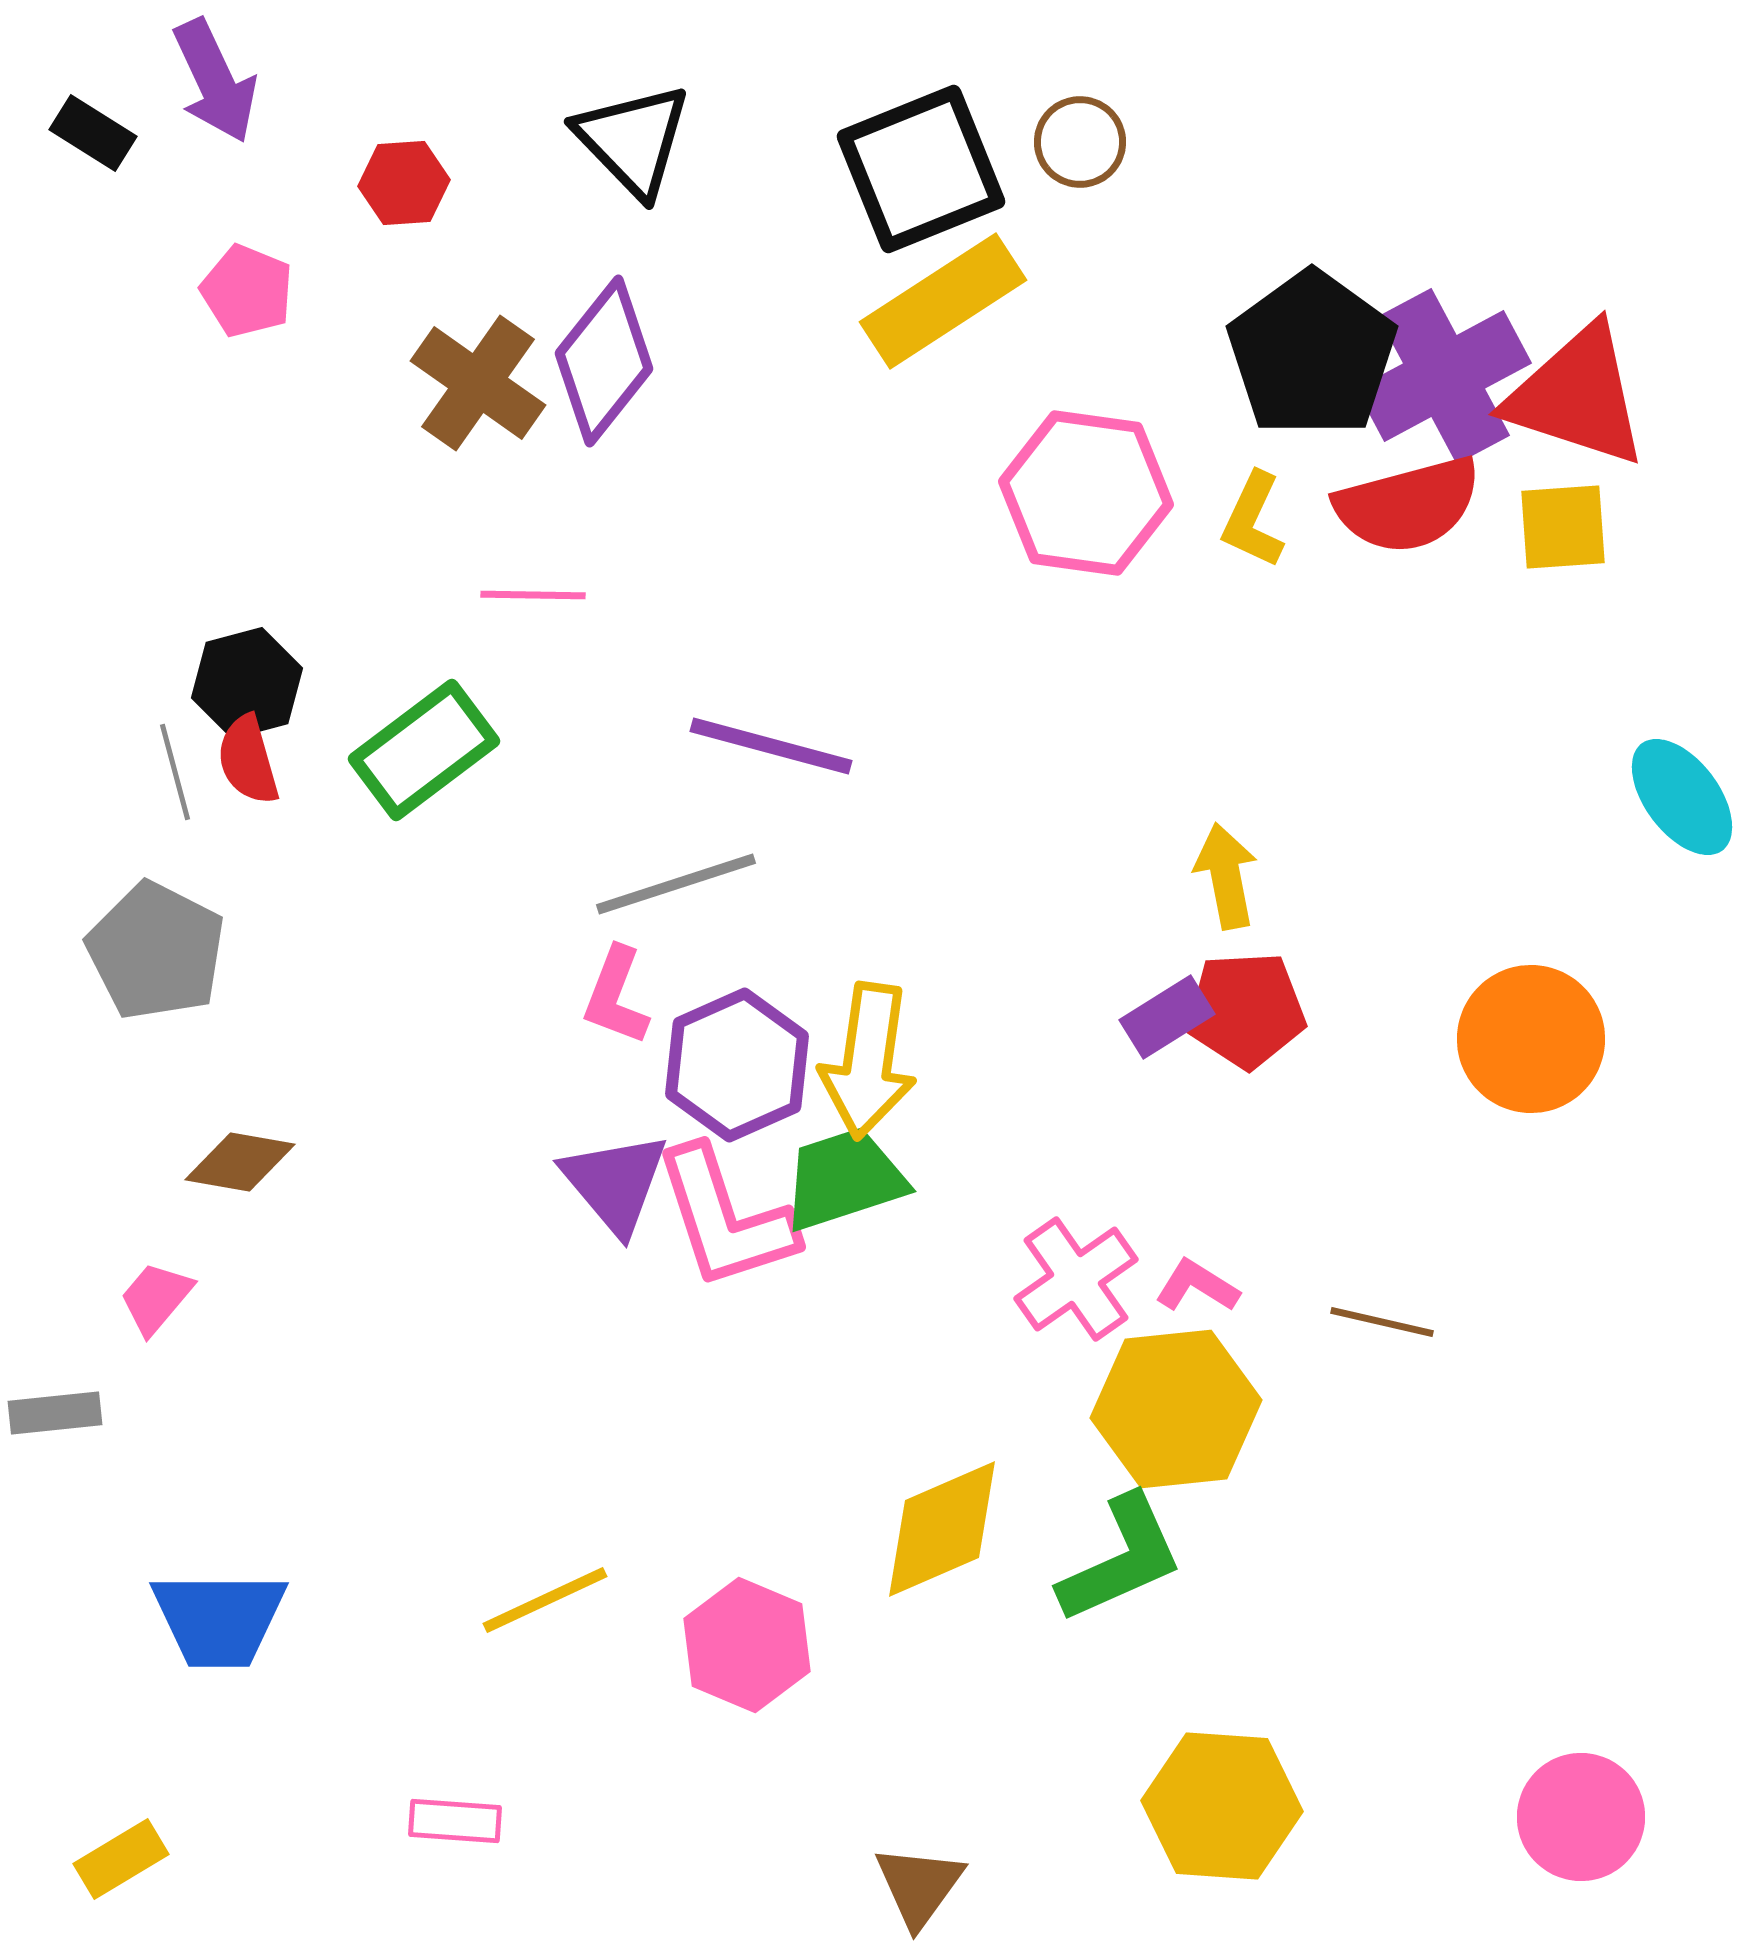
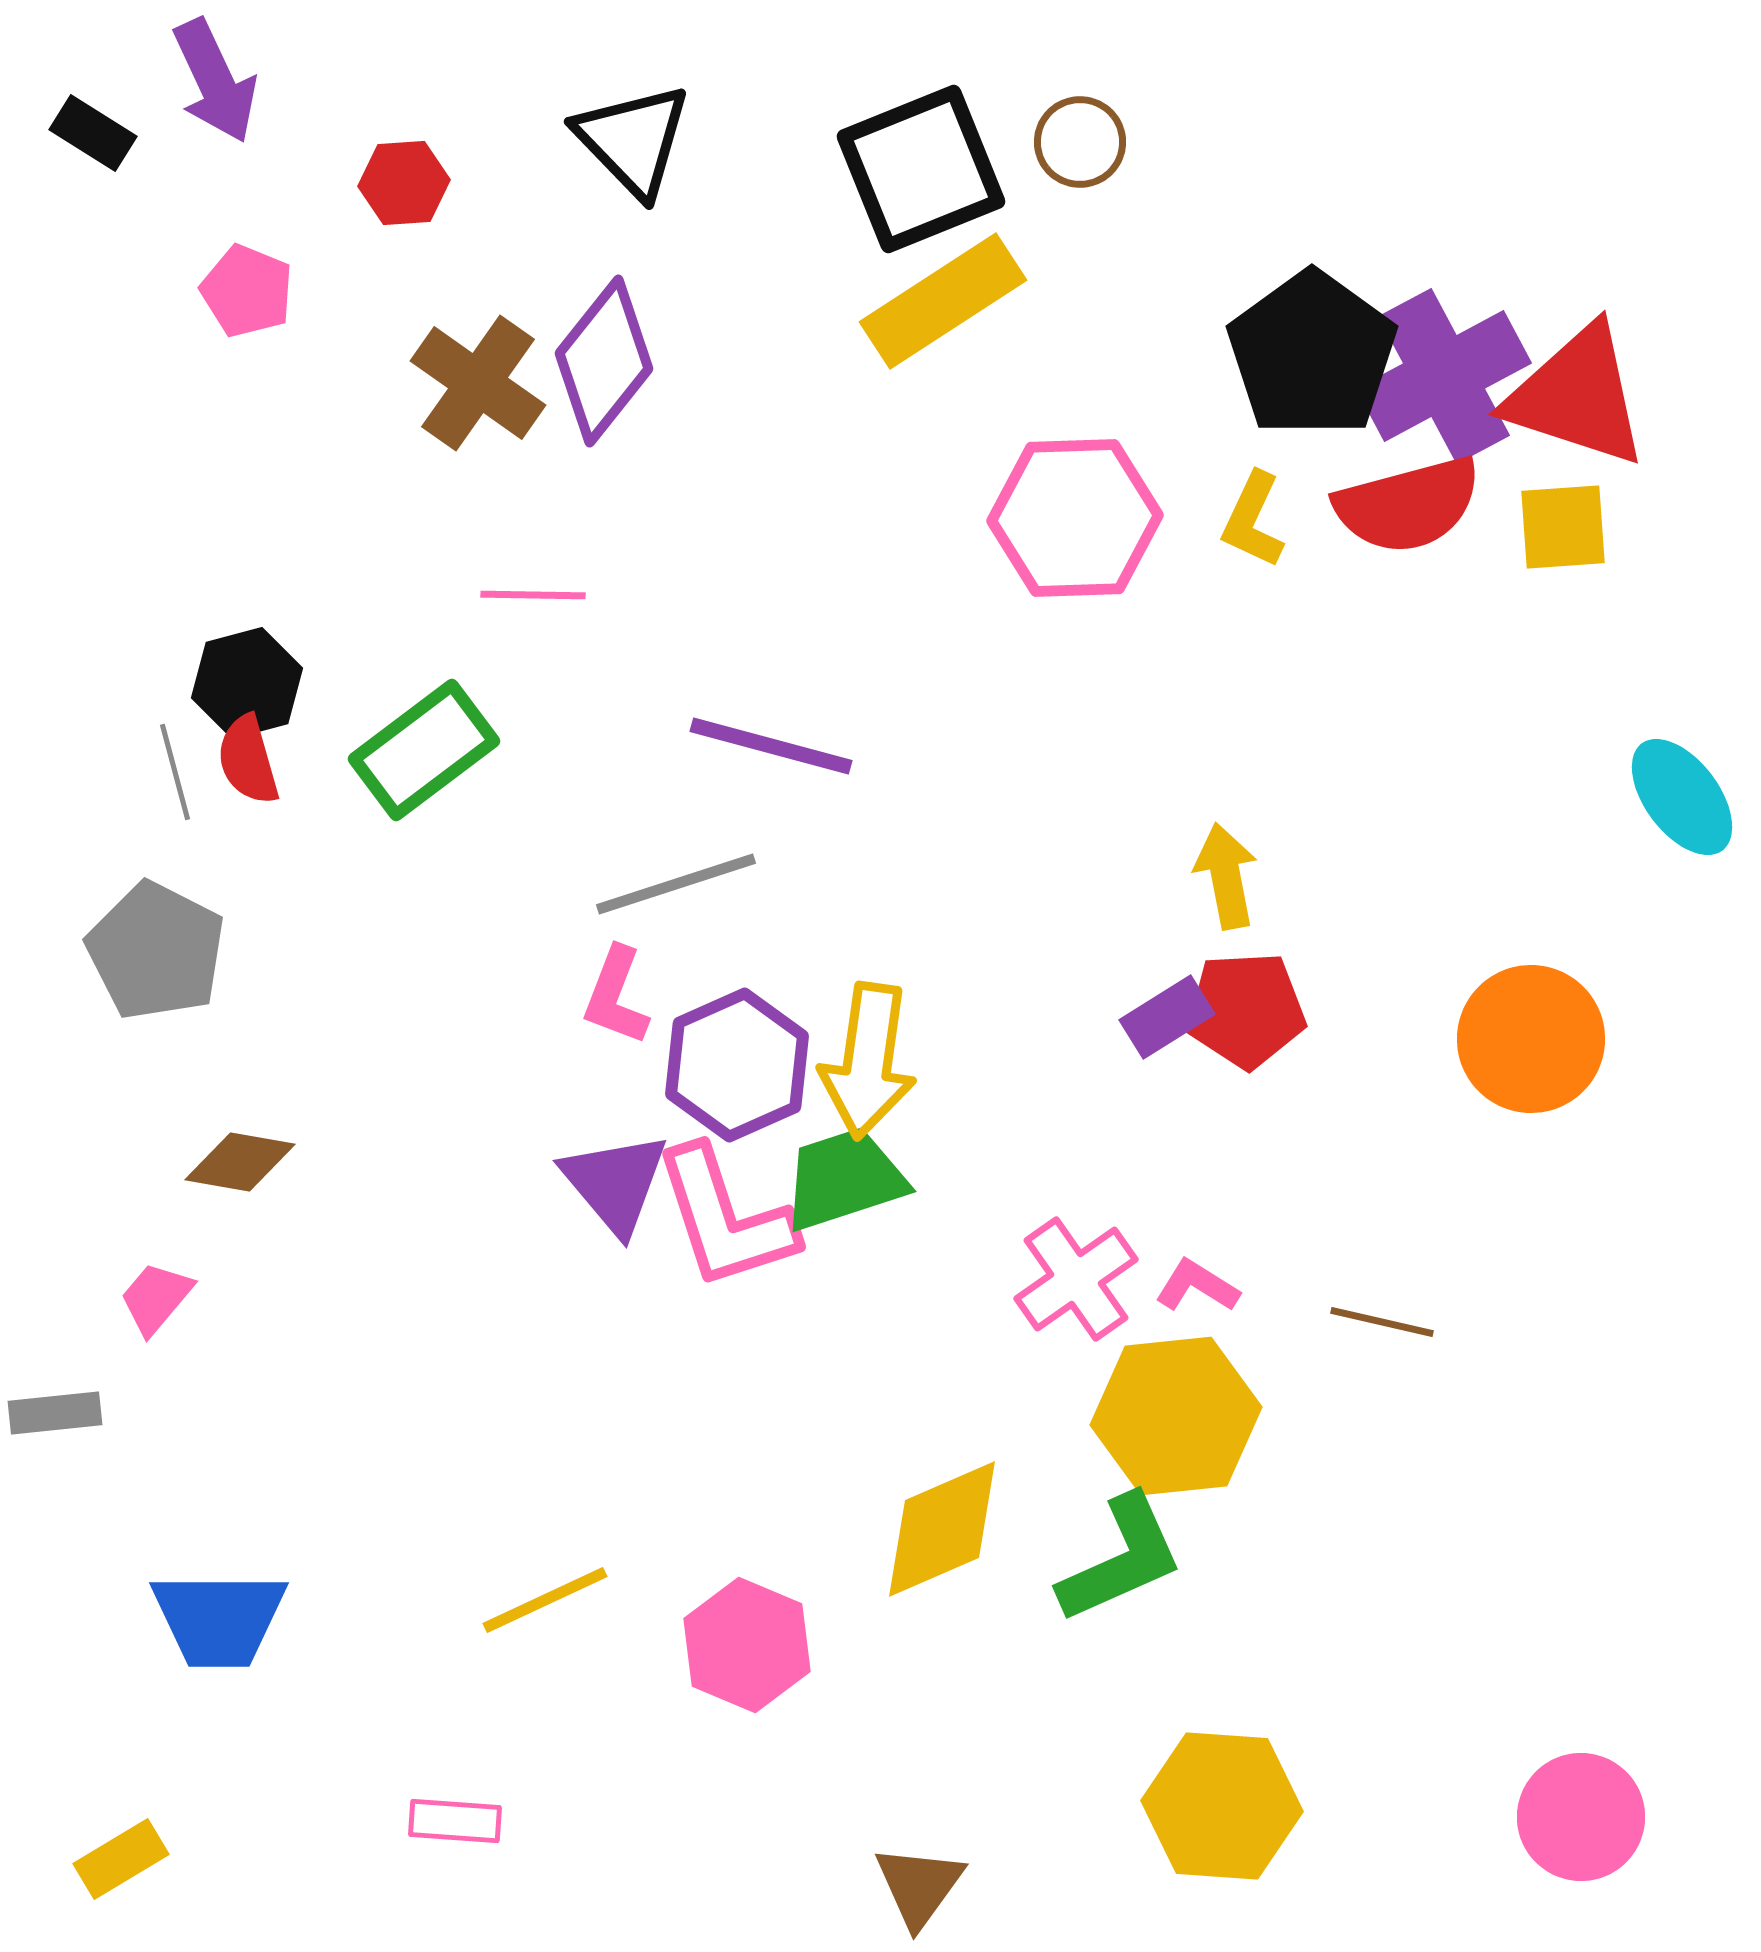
pink hexagon at (1086, 493): moved 11 px left, 25 px down; rotated 10 degrees counterclockwise
yellow hexagon at (1176, 1409): moved 7 px down
